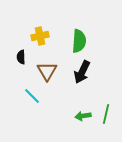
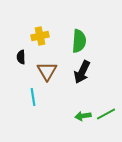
cyan line: moved 1 px right, 1 px down; rotated 36 degrees clockwise
green line: rotated 48 degrees clockwise
